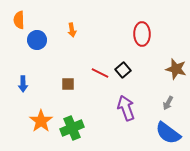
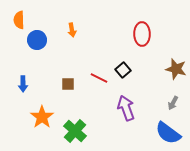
red line: moved 1 px left, 5 px down
gray arrow: moved 5 px right
orange star: moved 1 px right, 4 px up
green cross: moved 3 px right, 3 px down; rotated 25 degrees counterclockwise
